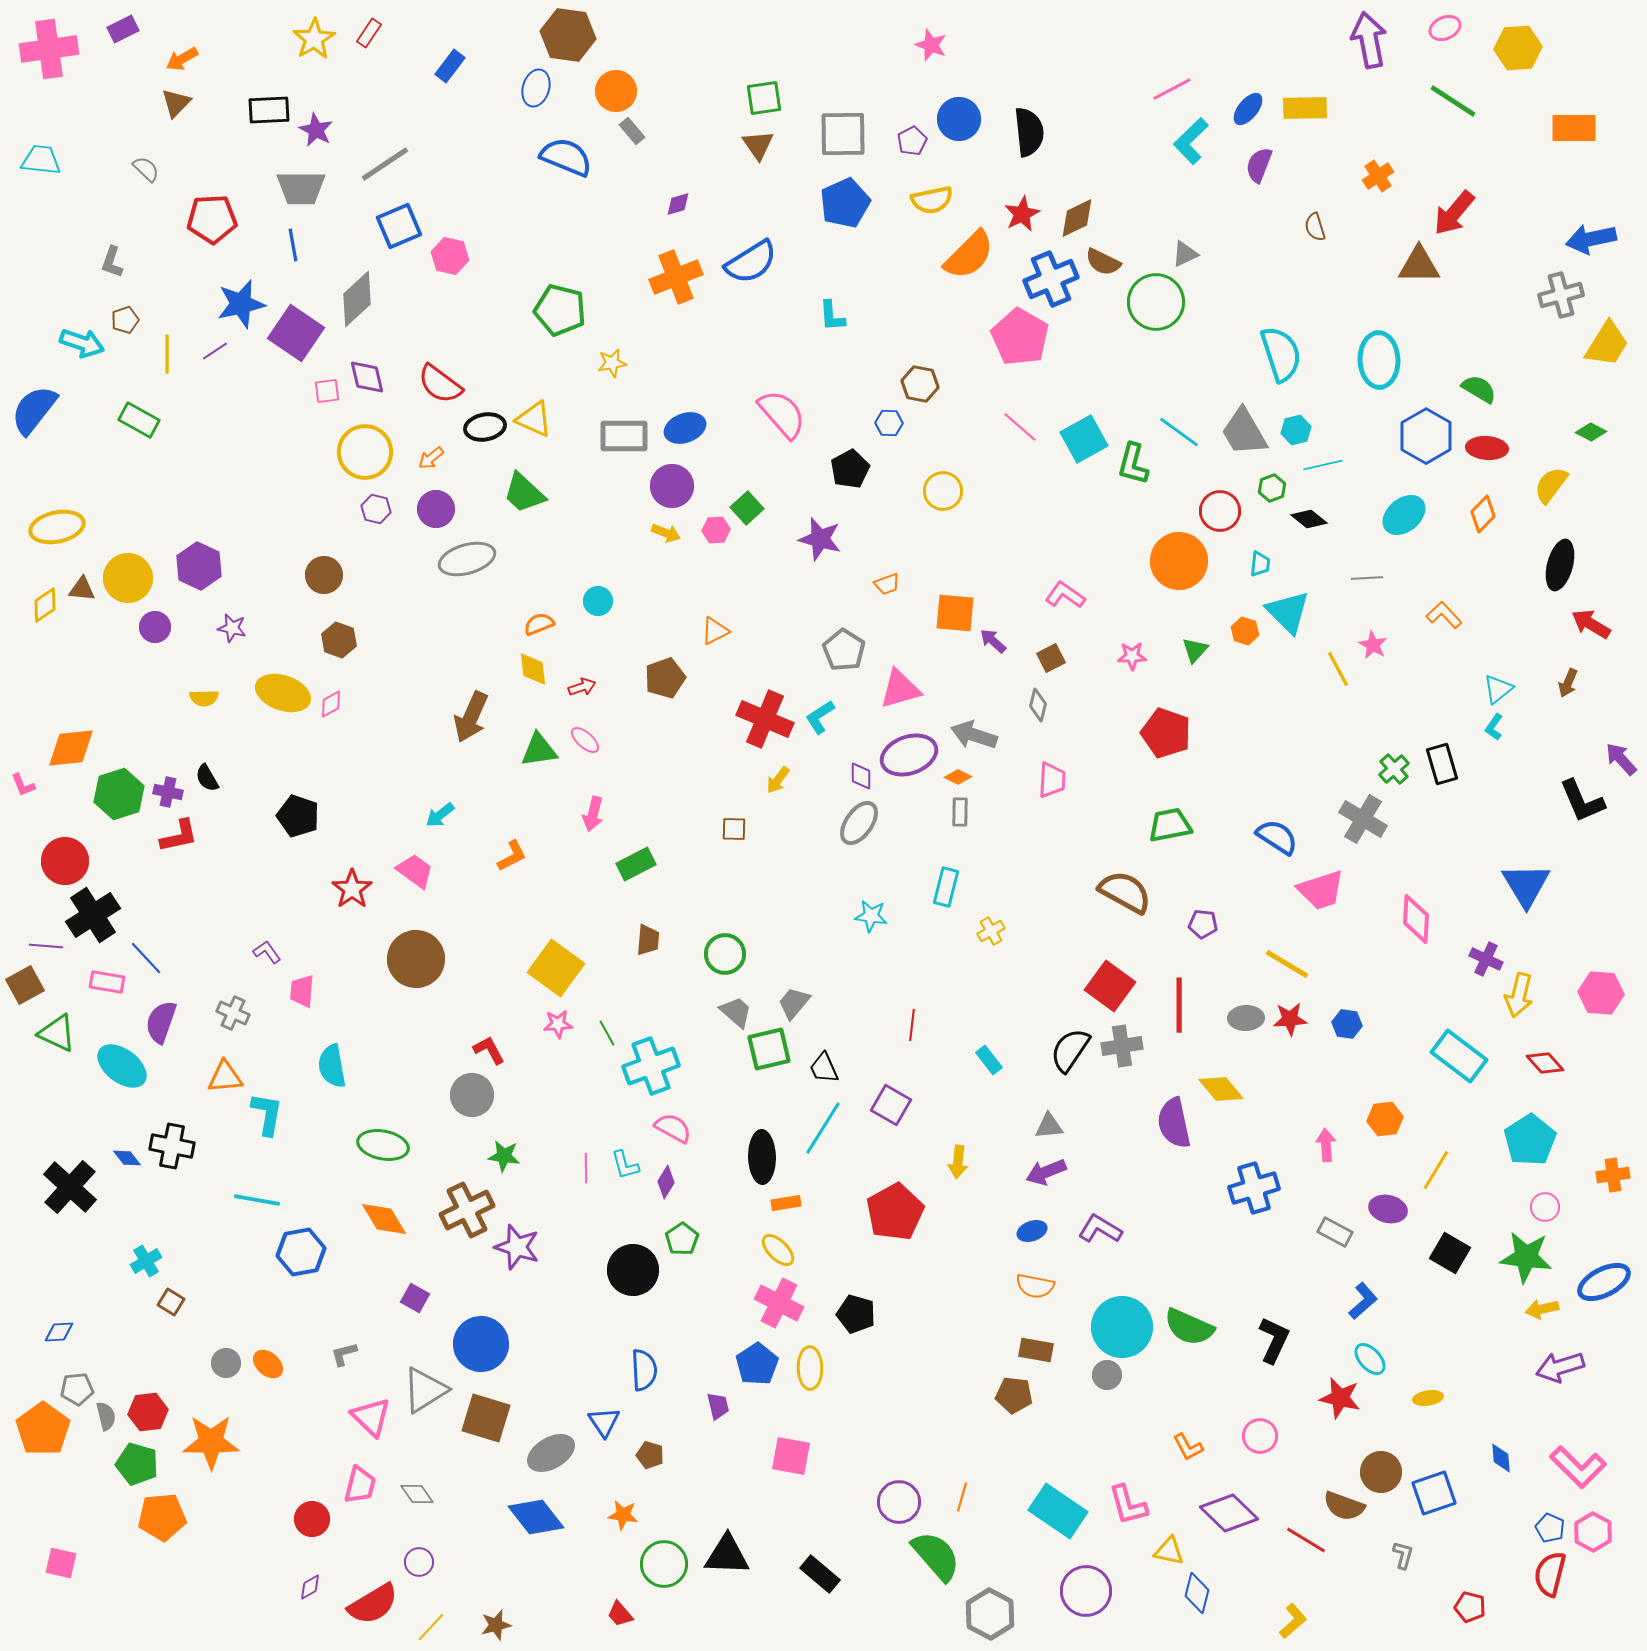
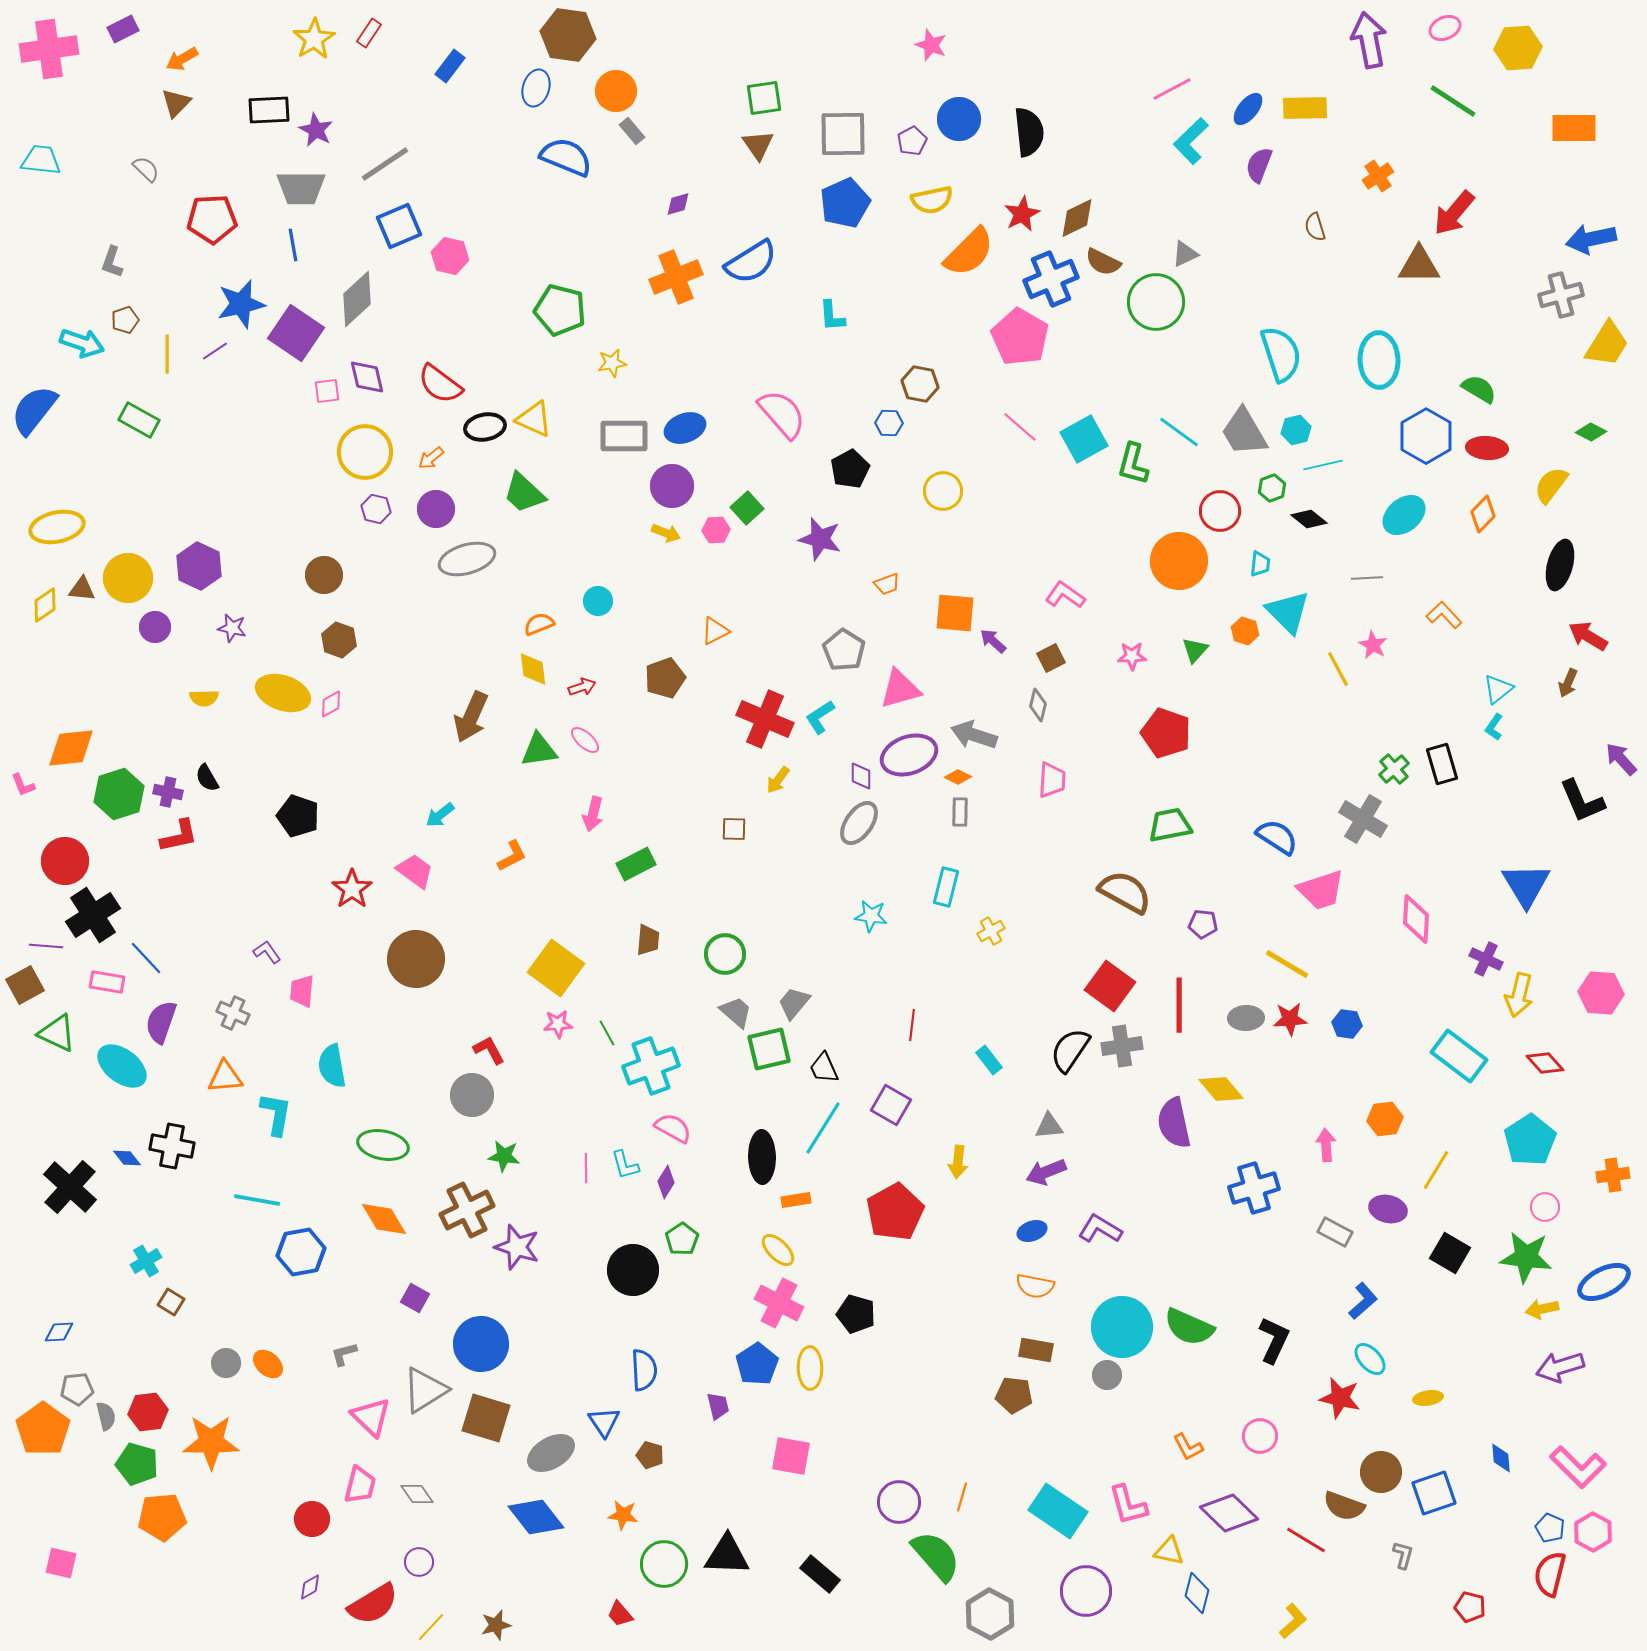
orange semicircle at (969, 255): moved 3 px up
red arrow at (1591, 624): moved 3 px left, 12 px down
cyan L-shape at (267, 1114): moved 9 px right
orange rectangle at (786, 1203): moved 10 px right, 3 px up
